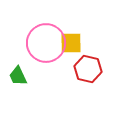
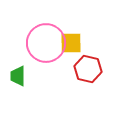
green trapezoid: rotated 25 degrees clockwise
